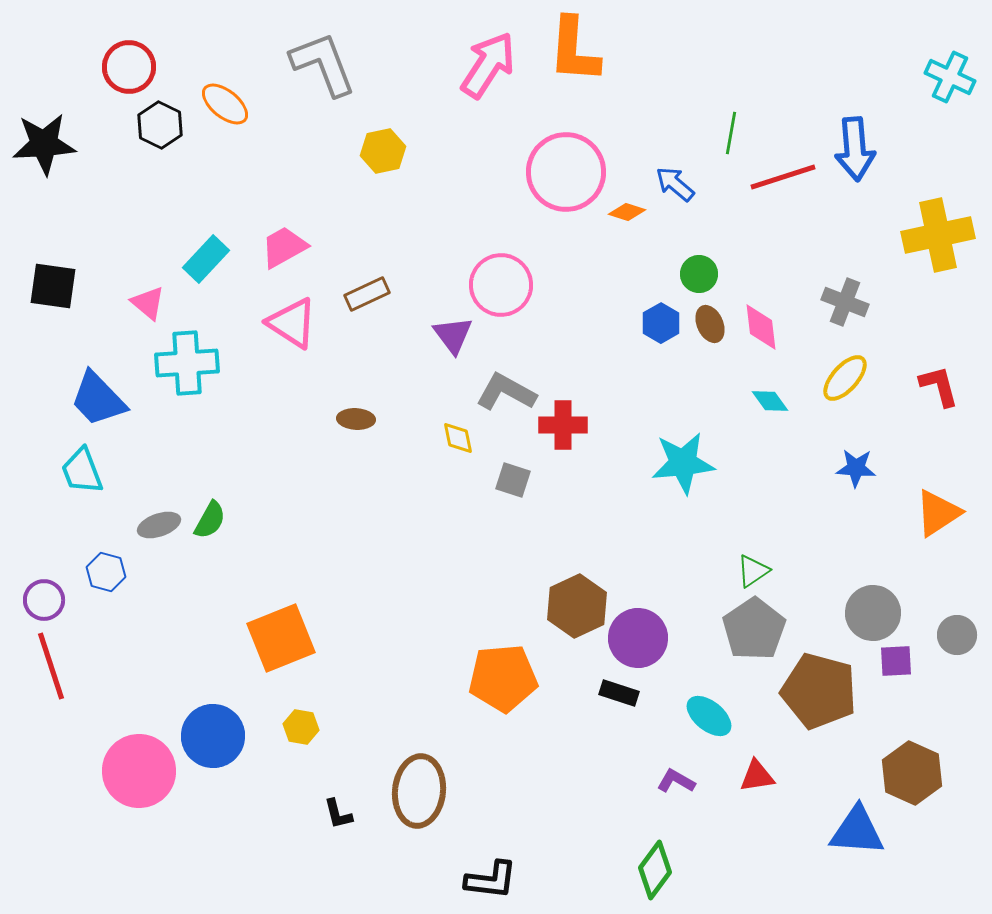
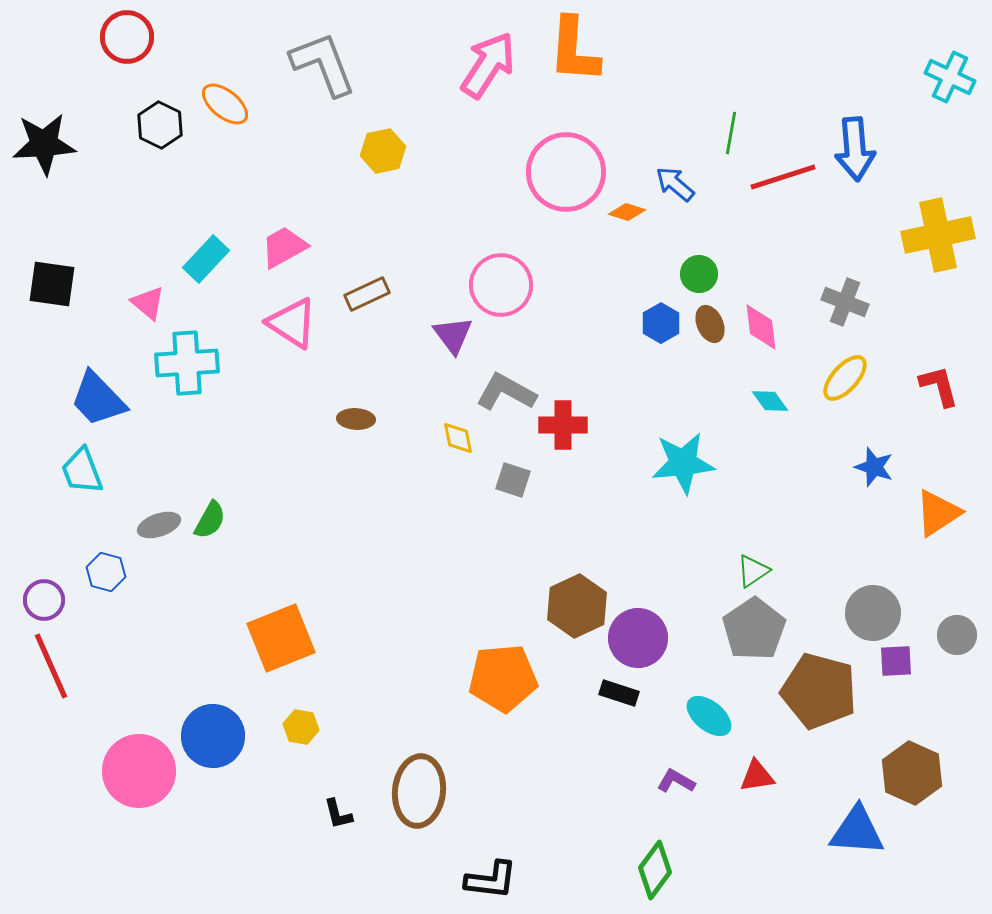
red circle at (129, 67): moved 2 px left, 30 px up
black square at (53, 286): moved 1 px left, 2 px up
blue star at (856, 468): moved 18 px right, 1 px up; rotated 15 degrees clockwise
red line at (51, 666): rotated 6 degrees counterclockwise
